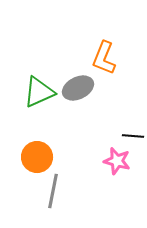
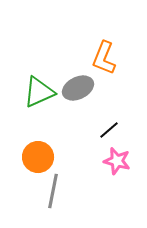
black line: moved 24 px left, 6 px up; rotated 45 degrees counterclockwise
orange circle: moved 1 px right
